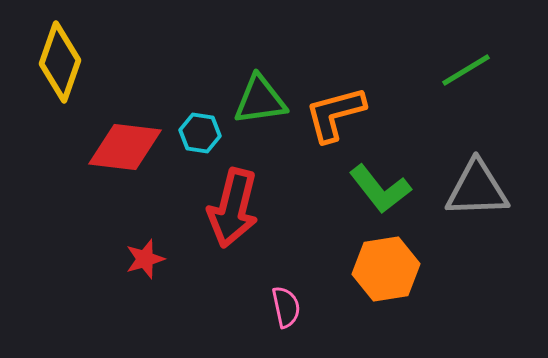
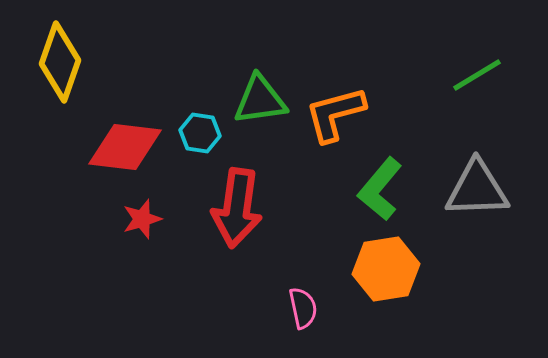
green line: moved 11 px right, 5 px down
green L-shape: rotated 78 degrees clockwise
red arrow: moved 4 px right; rotated 6 degrees counterclockwise
red star: moved 3 px left, 40 px up
pink semicircle: moved 17 px right, 1 px down
